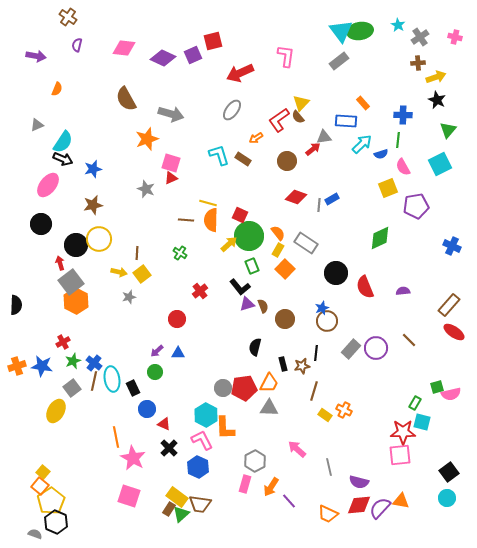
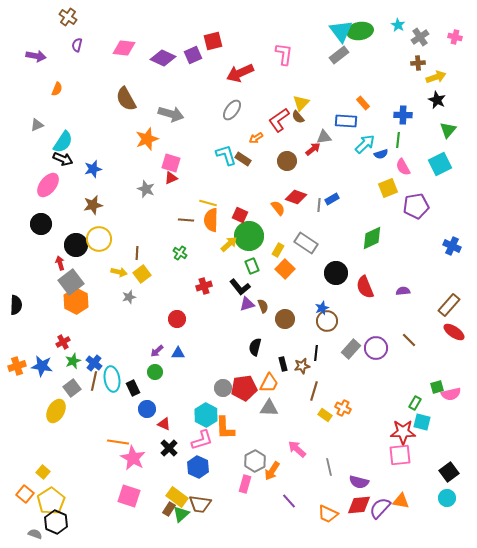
pink L-shape at (286, 56): moved 2 px left, 2 px up
gray rectangle at (339, 61): moved 6 px up
cyan arrow at (362, 144): moved 3 px right
cyan L-shape at (219, 155): moved 7 px right
orange semicircle at (278, 233): moved 25 px up
green diamond at (380, 238): moved 8 px left
red cross at (200, 291): moved 4 px right, 5 px up; rotated 21 degrees clockwise
orange cross at (344, 410): moved 1 px left, 2 px up
orange line at (116, 437): moved 2 px right, 5 px down; rotated 70 degrees counterclockwise
pink L-shape at (202, 440): rotated 100 degrees clockwise
orange square at (40, 486): moved 15 px left, 8 px down
orange arrow at (271, 487): moved 1 px right, 16 px up
